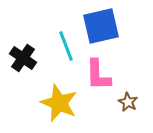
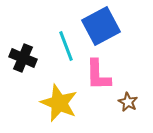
blue square: rotated 15 degrees counterclockwise
black cross: rotated 12 degrees counterclockwise
